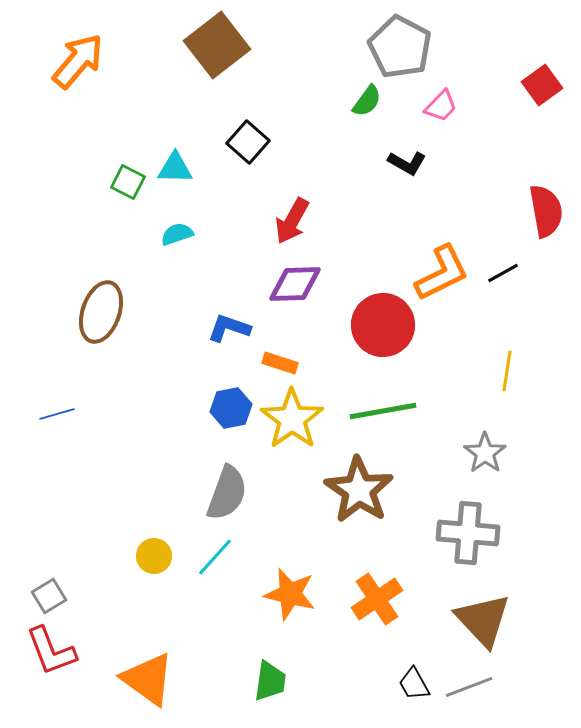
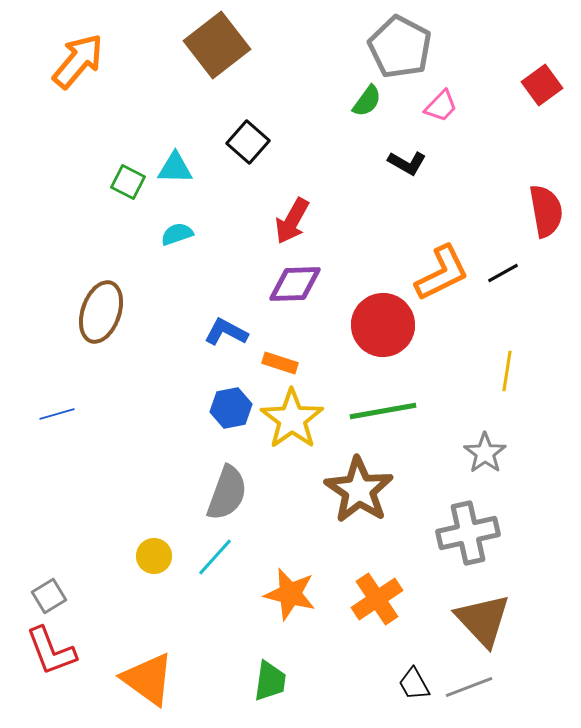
blue L-shape: moved 3 px left, 4 px down; rotated 9 degrees clockwise
gray cross: rotated 18 degrees counterclockwise
